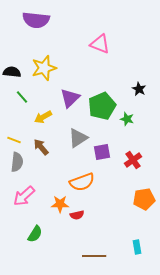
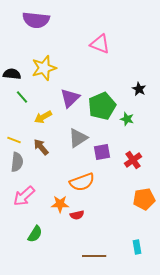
black semicircle: moved 2 px down
